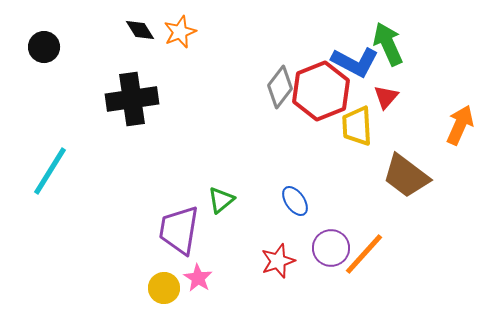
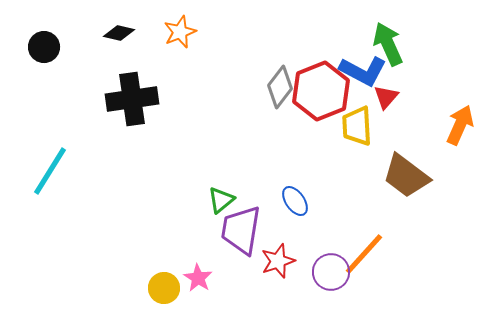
black diamond: moved 21 px left, 3 px down; rotated 44 degrees counterclockwise
blue L-shape: moved 8 px right, 9 px down
purple trapezoid: moved 62 px right
purple circle: moved 24 px down
